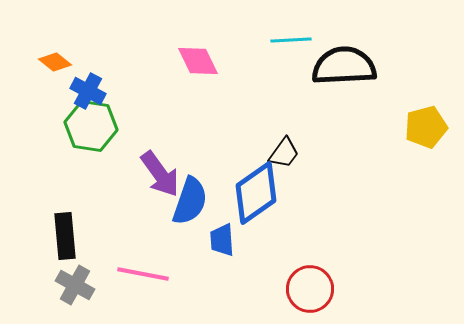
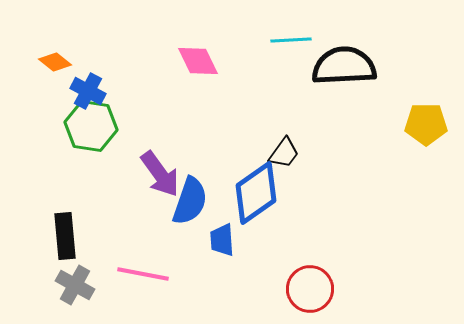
yellow pentagon: moved 3 px up; rotated 15 degrees clockwise
